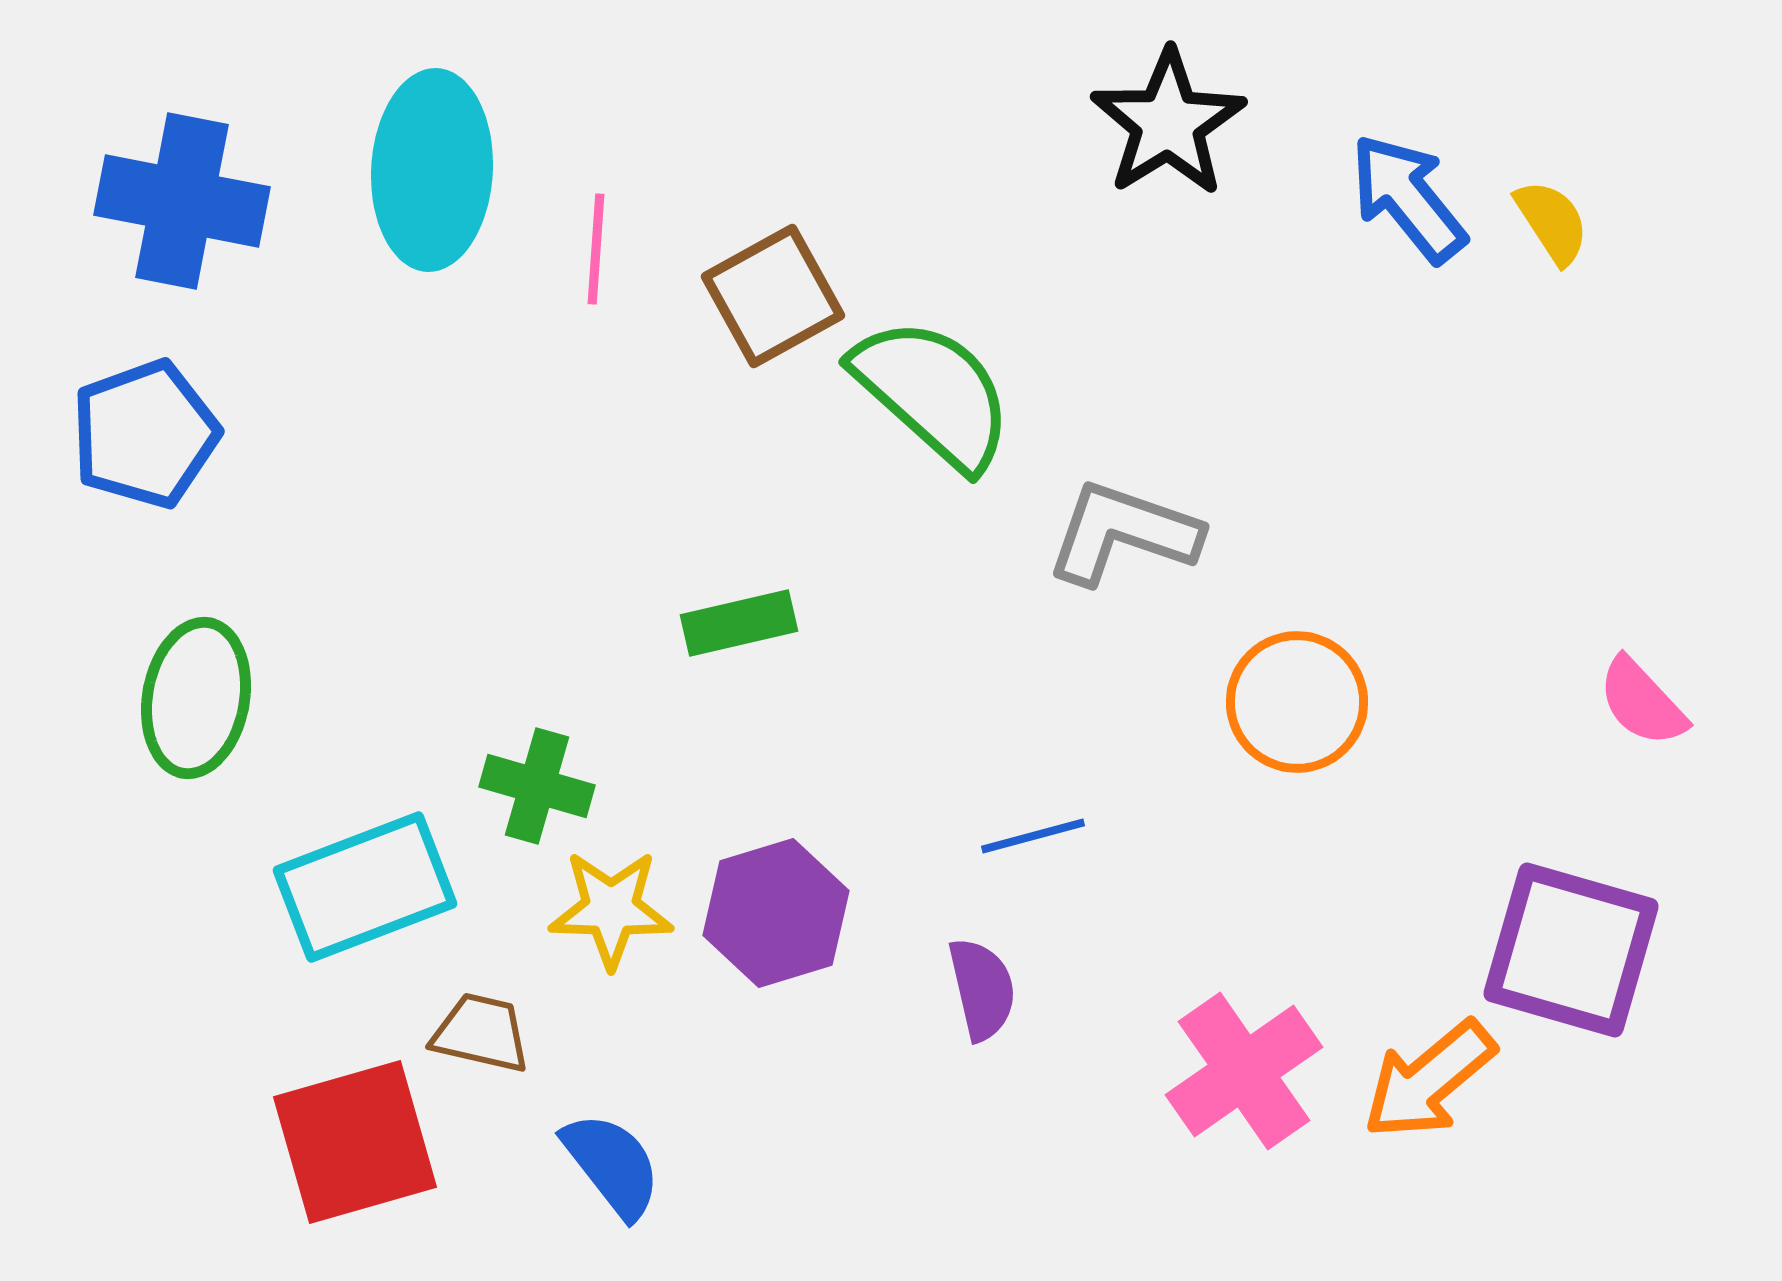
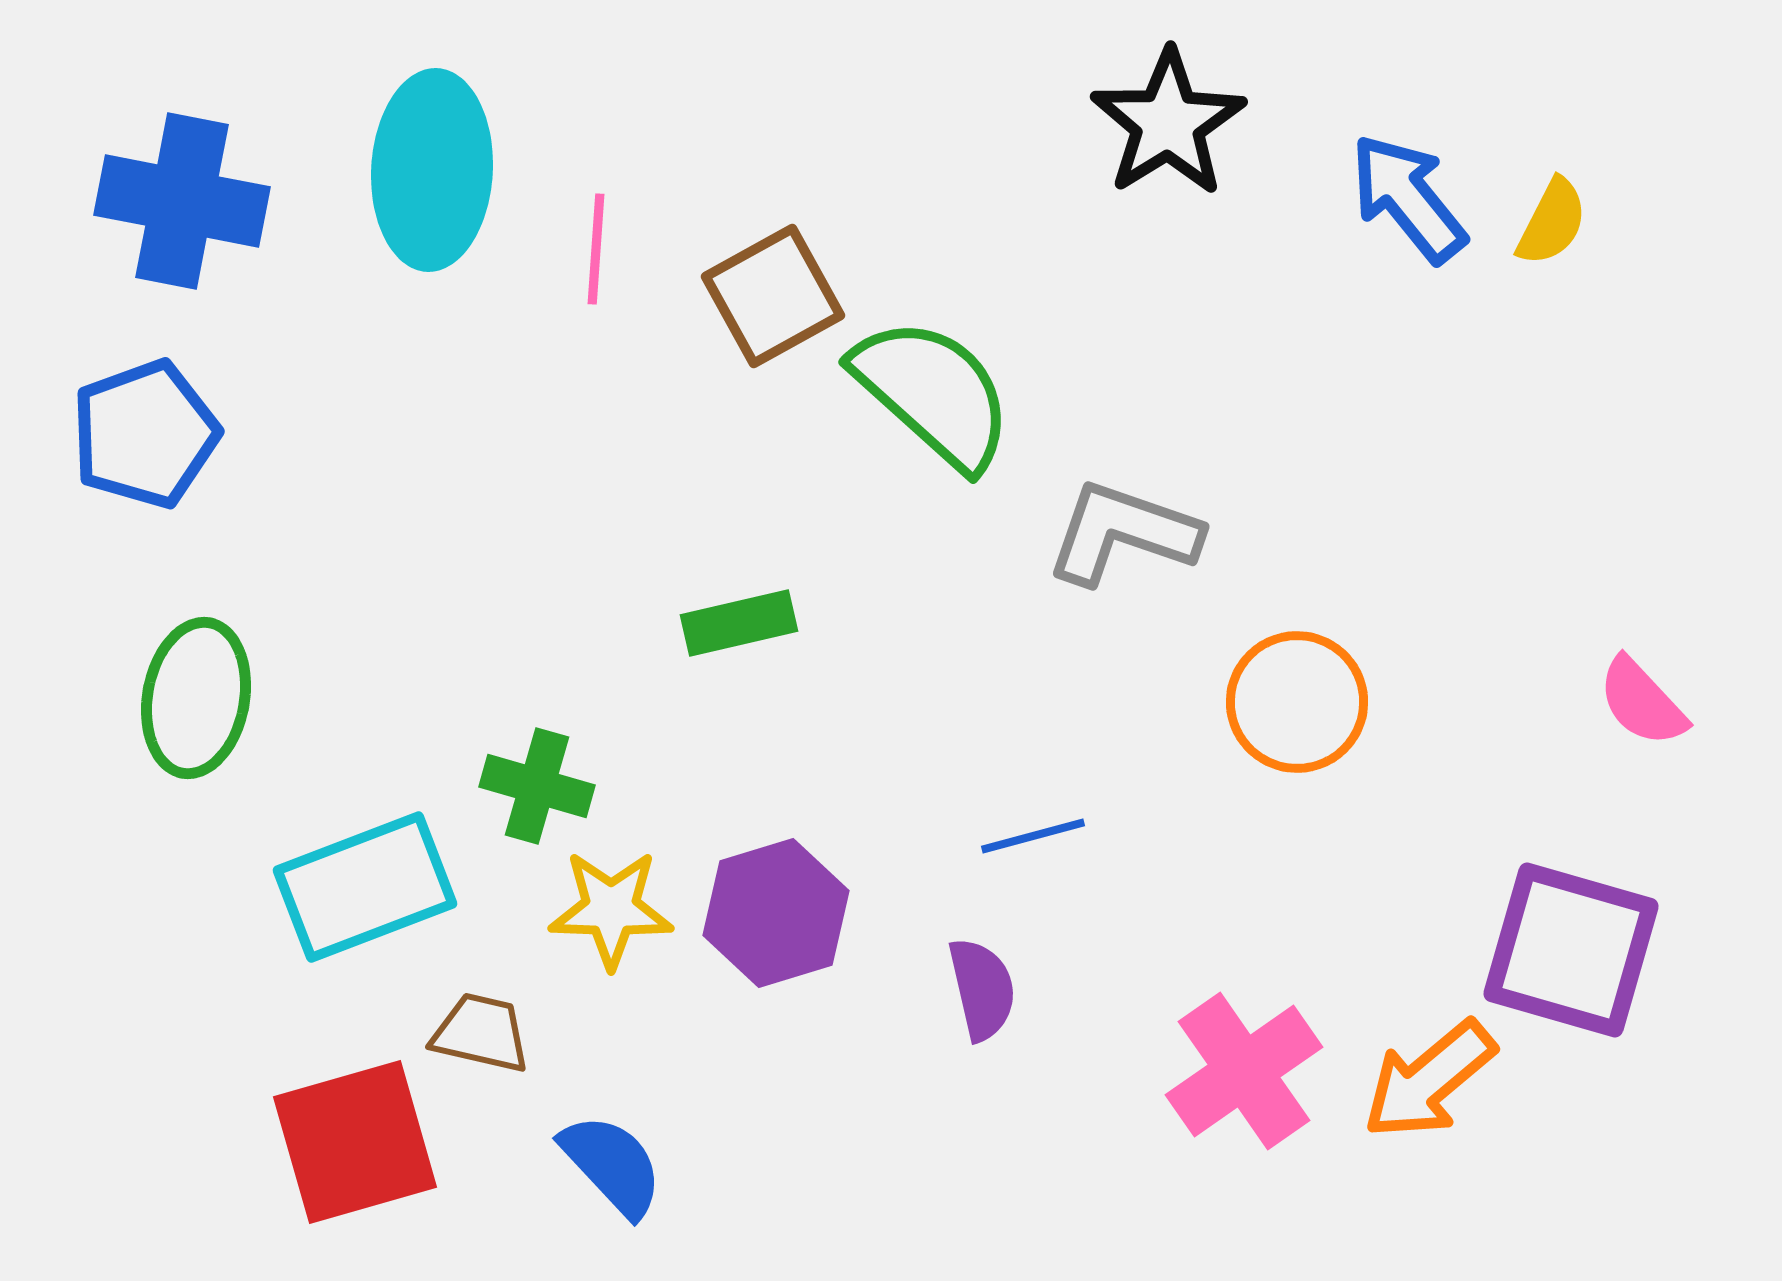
yellow semicircle: rotated 60 degrees clockwise
blue semicircle: rotated 5 degrees counterclockwise
